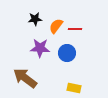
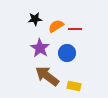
orange semicircle: rotated 21 degrees clockwise
purple star: rotated 30 degrees clockwise
brown arrow: moved 22 px right, 2 px up
yellow rectangle: moved 2 px up
